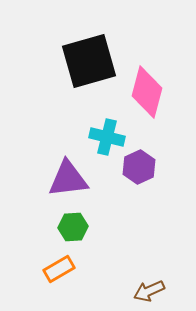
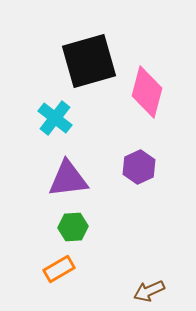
cyan cross: moved 52 px left, 19 px up; rotated 24 degrees clockwise
